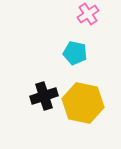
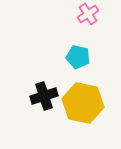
cyan pentagon: moved 3 px right, 4 px down
